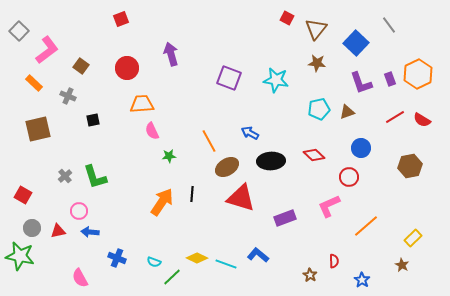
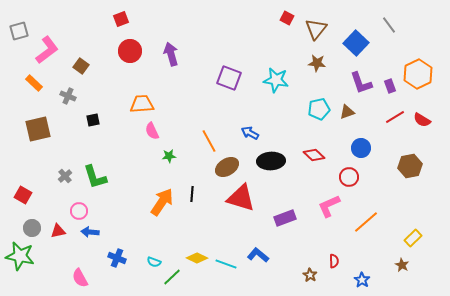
gray square at (19, 31): rotated 30 degrees clockwise
red circle at (127, 68): moved 3 px right, 17 px up
purple rectangle at (390, 79): moved 7 px down
orange line at (366, 226): moved 4 px up
